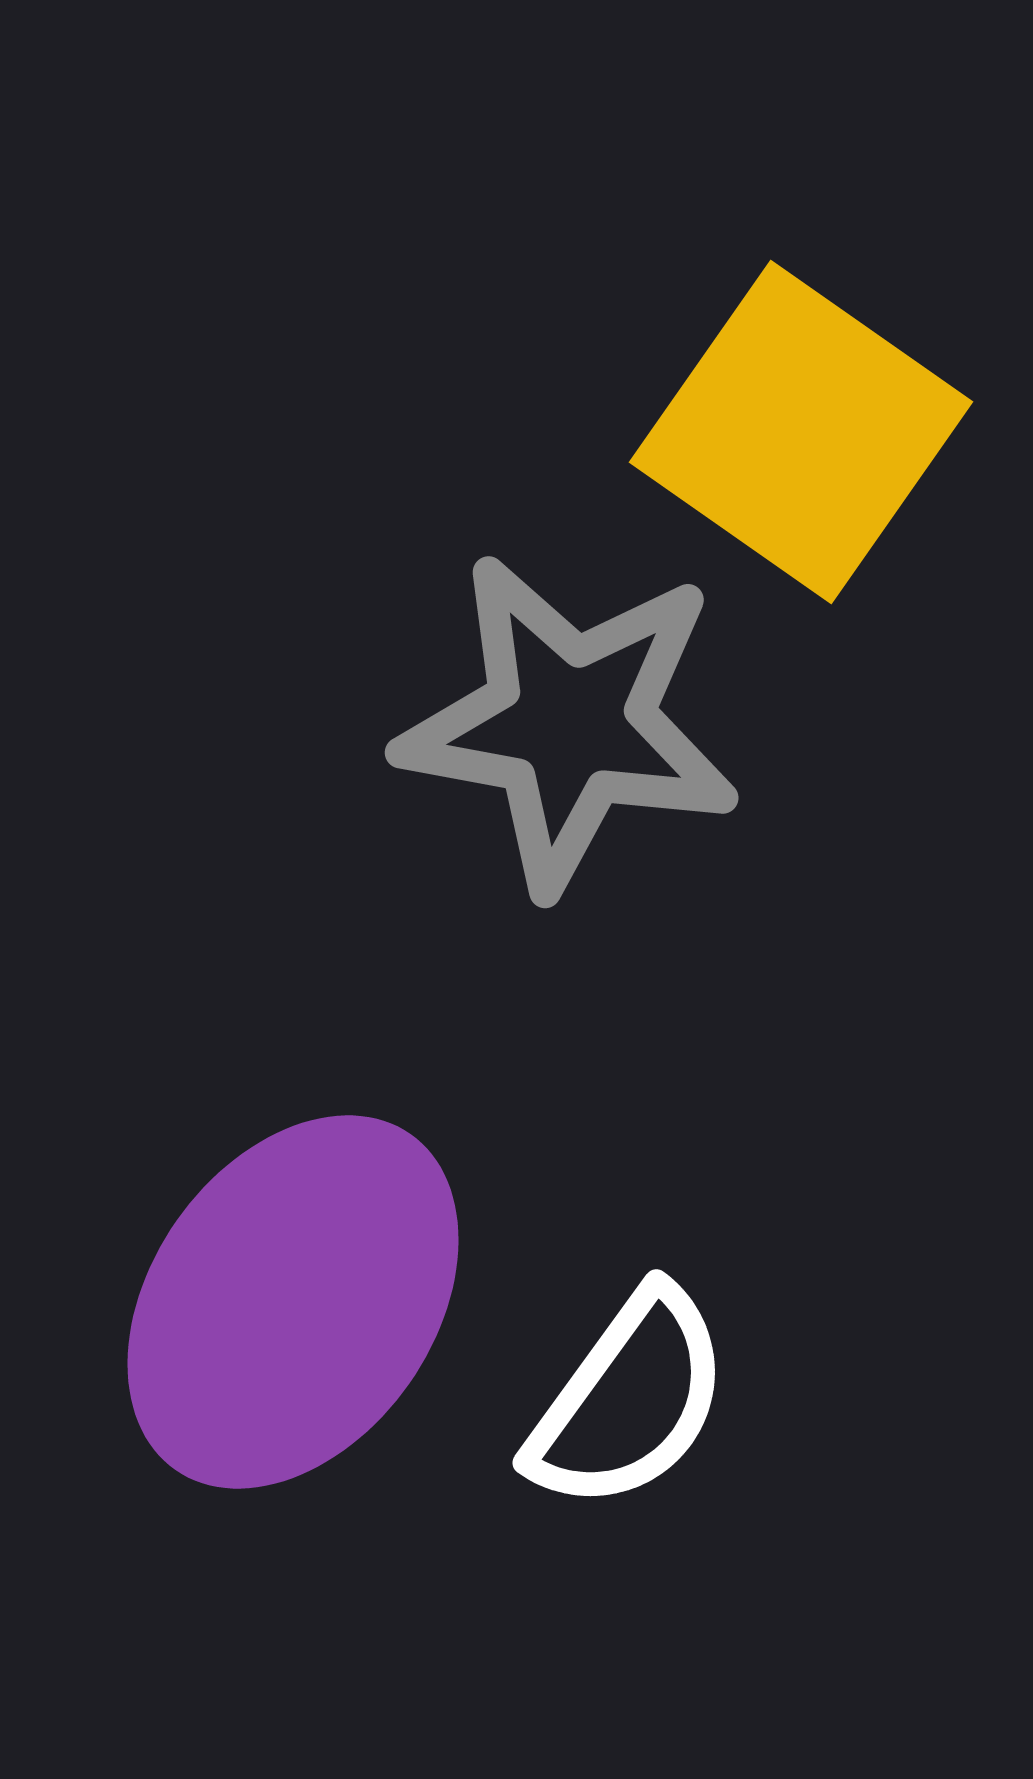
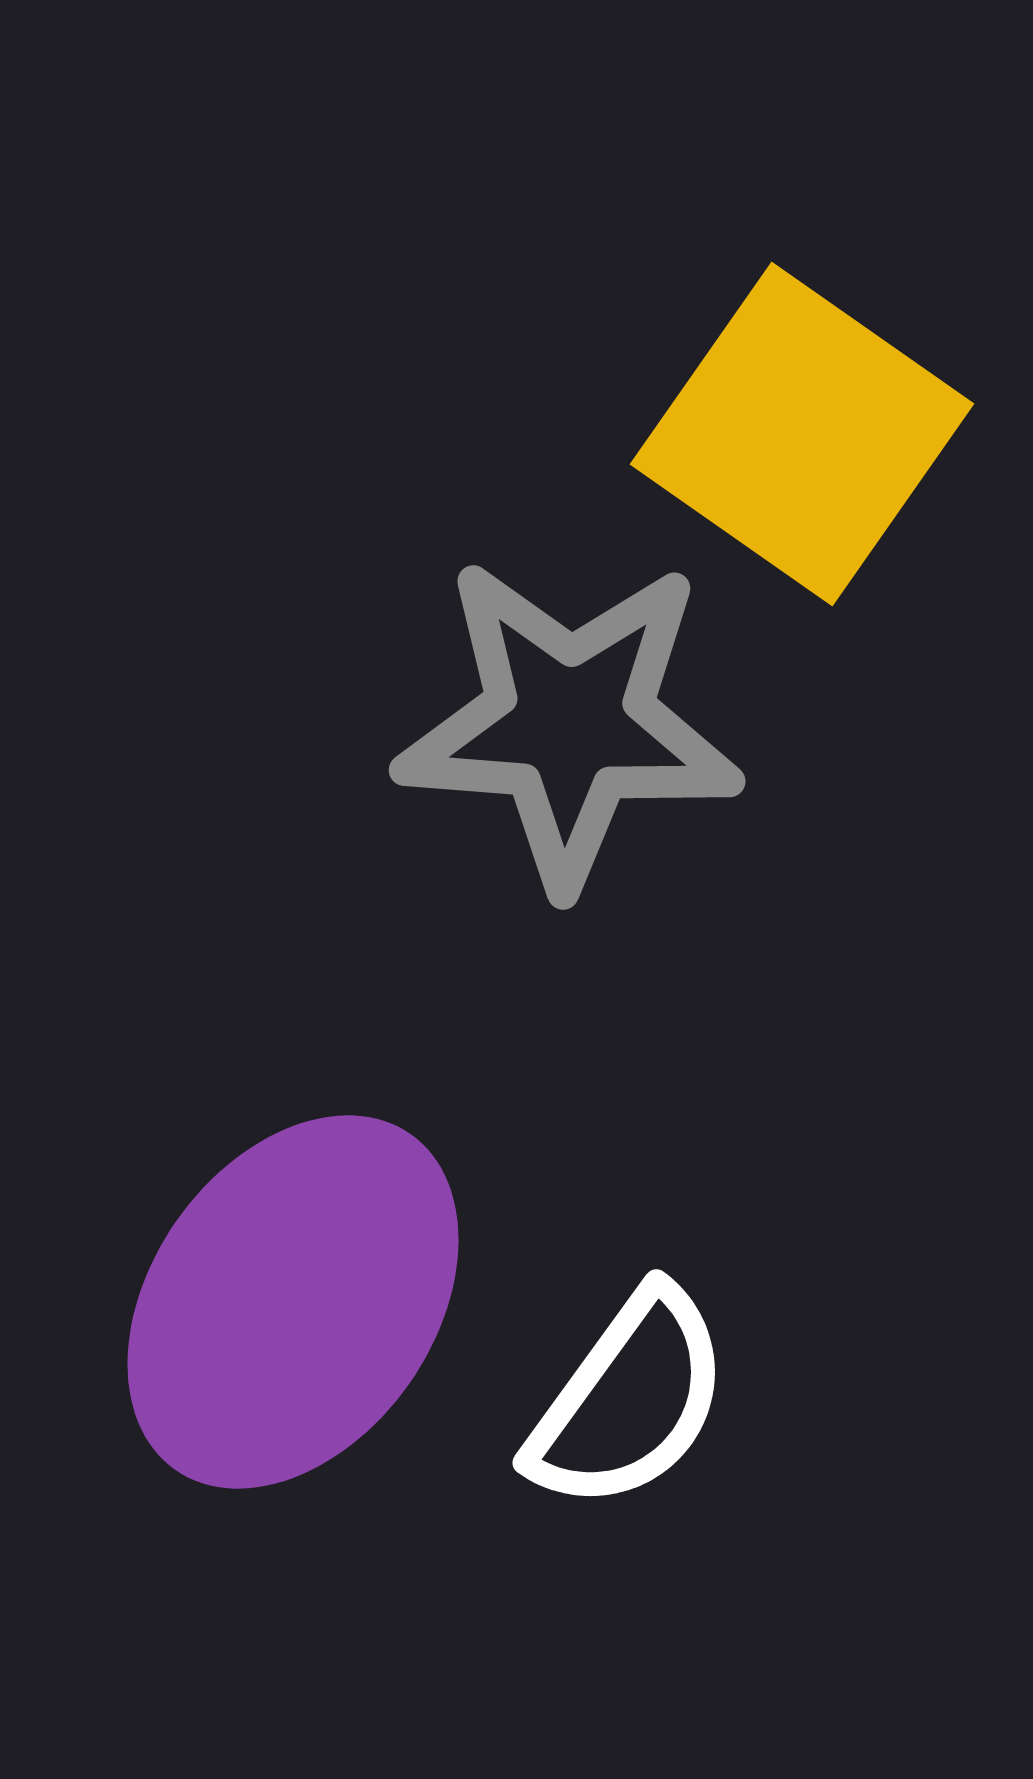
yellow square: moved 1 px right, 2 px down
gray star: rotated 6 degrees counterclockwise
